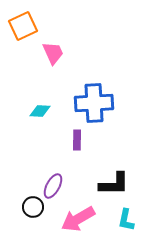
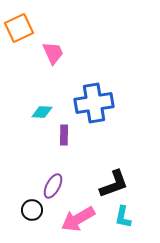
orange square: moved 4 px left, 2 px down
blue cross: rotated 6 degrees counterclockwise
cyan diamond: moved 2 px right, 1 px down
purple rectangle: moved 13 px left, 5 px up
black L-shape: rotated 20 degrees counterclockwise
black circle: moved 1 px left, 3 px down
cyan L-shape: moved 3 px left, 3 px up
